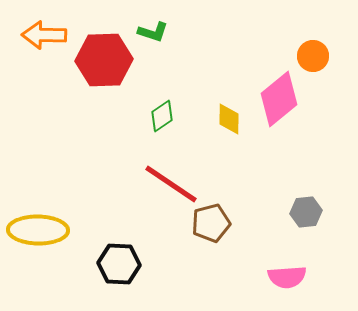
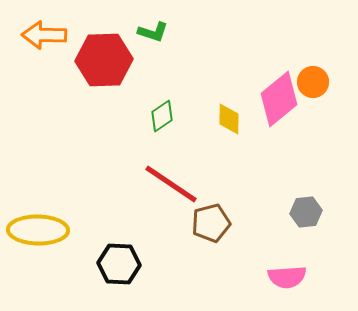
orange circle: moved 26 px down
